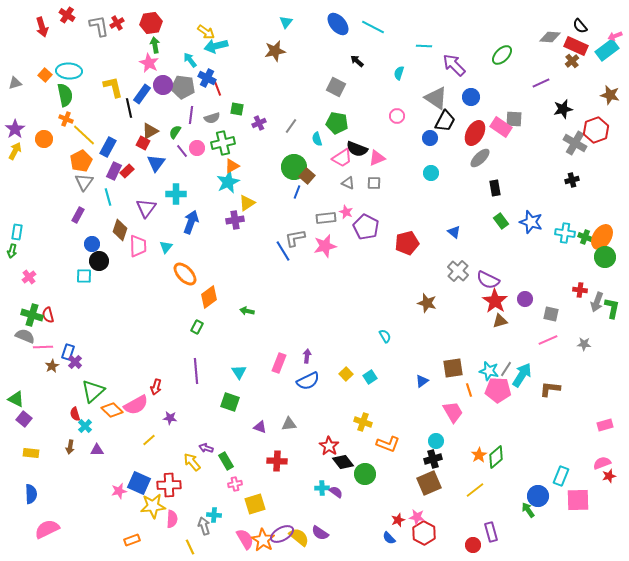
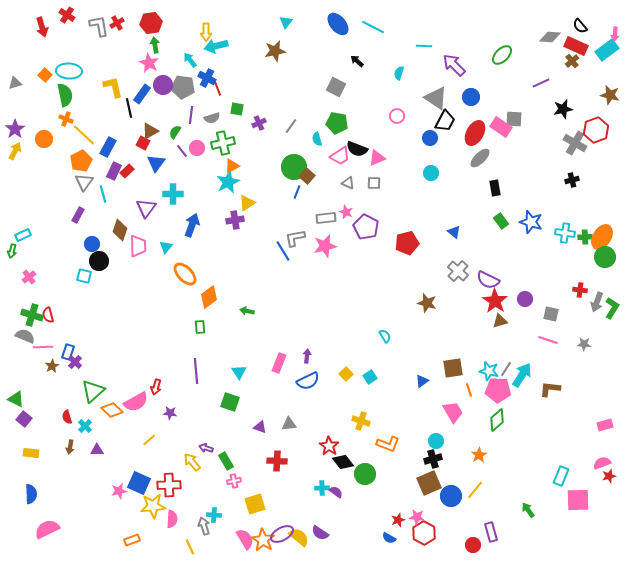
yellow arrow at (206, 32): rotated 54 degrees clockwise
pink arrow at (615, 36): moved 2 px up; rotated 64 degrees counterclockwise
pink trapezoid at (342, 158): moved 2 px left, 2 px up
cyan cross at (176, 194): moved 3 px left
cyan line at (108, 197): moved 5 px left, 3 px up
blue arrow at (191, 222): moved 1 px right, 3 px down
cyan rectangle at (17, 232): moved 6 px right, 3 px down; rotated 56 degrees clockwise
green cross at (585, 237): rotated 24 degrees counterclockwise
cyan square at (84, 276): rotated 14 degrees clockwise
green L-shape at (612, 308): rotated 20 degrees clockwise
green rectangle at (197, 327): moved 3 px right; rotated 32 degrees counterclockwise
pink line at (548, 340): rotated 42 degrees clockwise
pink semicircle at (136, 405): moved 3 px up
red semicircle at (75, 414): moved 8 px left, 3 px down
purple star at (170, 418): moved 5 px up
yellow cross at (363, 422): moved 2 px left, 1 px up
green diamond at (496, 457): moved 1 px right, 37 px up
pink cross at (235, 484): moved 1 px left, 3 px up
yellow line at (475, 490): rotated 12 degrees counterclockwise
blue circle at (538, 496): moved 87 px left
blue semicircle at (389, 538): rotated 16 degrees counterclockwise
